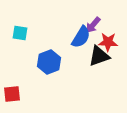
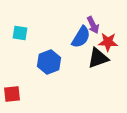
purple arrow: rotated 66 degrees counterclockwise
black triangle: moved 1 px left, 2 px down
